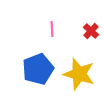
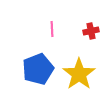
red cross: rotated 35 degrees clockwise
yellow star: rotated 20 degrees clockwise
